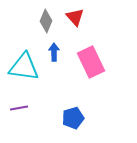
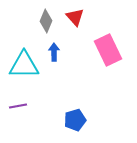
pink rectangle: moved 17 px right, 12 px up
cyan triangle: moved 2 px up; rotated 8 degrees counterclockwise
purple line: moved 1 px left, 2 px up
blue pentagon: moved 2 px right, 2 px down
